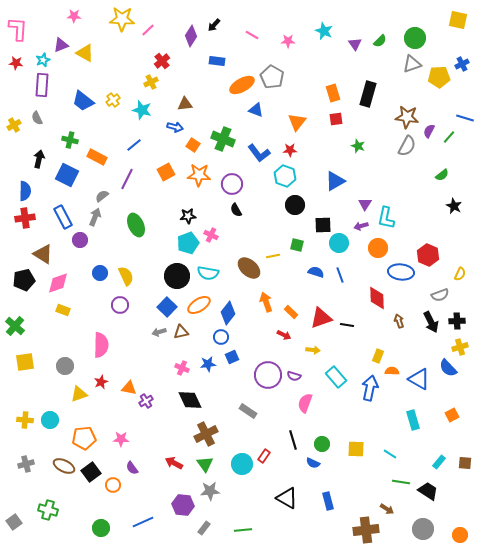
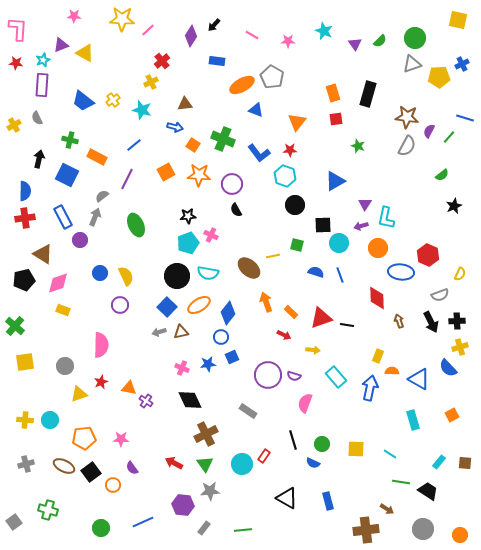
black star at (454, 206): rotated 21 degrees clockwise
purple cross at (146, 401): rotated 24 degrees counterclockwise
